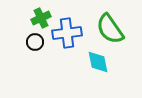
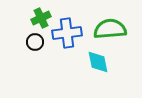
green semicircle: rotated 120 degrees clockwise
